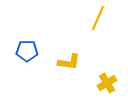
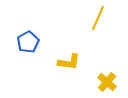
blue pentagon: moved 1 px right, 9 px up; rotated 30 degrees counterclockwise
yellow cross: moved 1 px up; rotated 18 degrees counterclockwise
